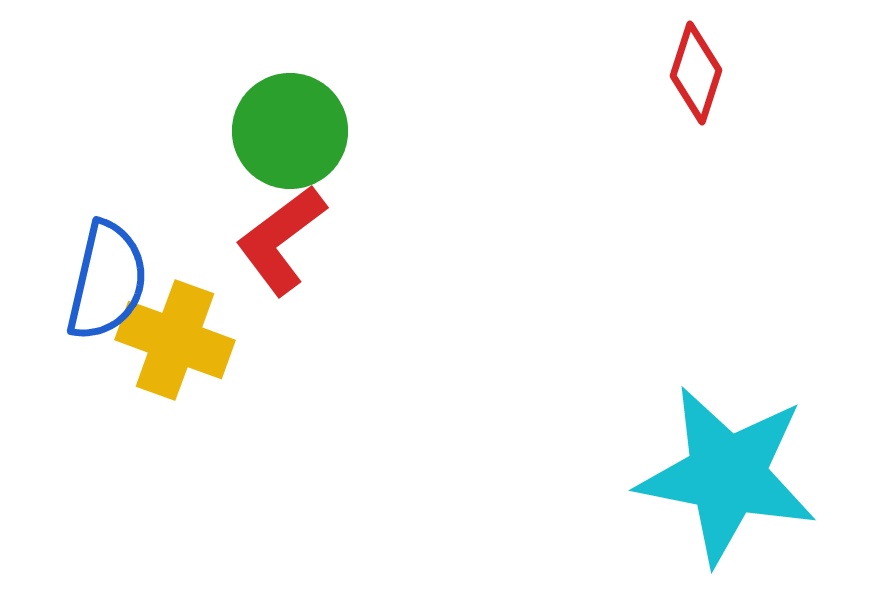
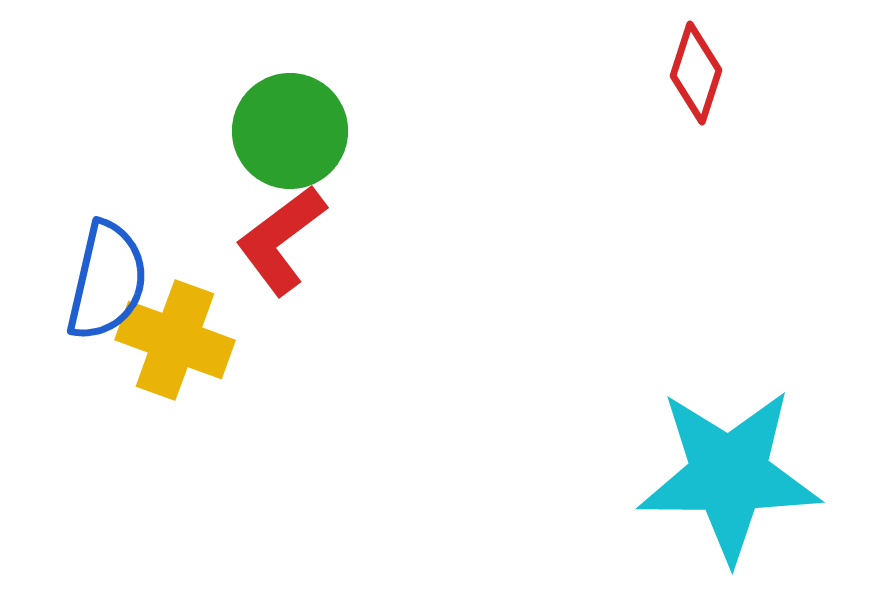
cyan star: moved 2 px right; rotated 11 degrees counterclockwise
